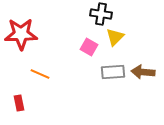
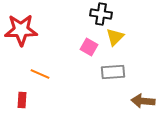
red star: moved 4 px up
brown arrow: moved 29 px down
red rectangle: moved 3 px right, 3 px up; rotated 14 degrees clockwise
